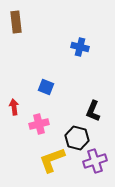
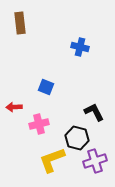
brown rectangle: moved 4 px right, 1 px down
red arrow: rotated 84 degrees counterclockwise
black L-shape: moved 1 px right, 1 px down; rotated 130 degrees clockwise
